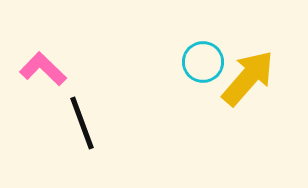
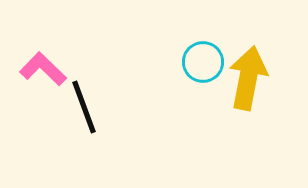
yellow arrow: rotated 30 degrees counterclockwise
black line: moved 2 px right, 16 px up
